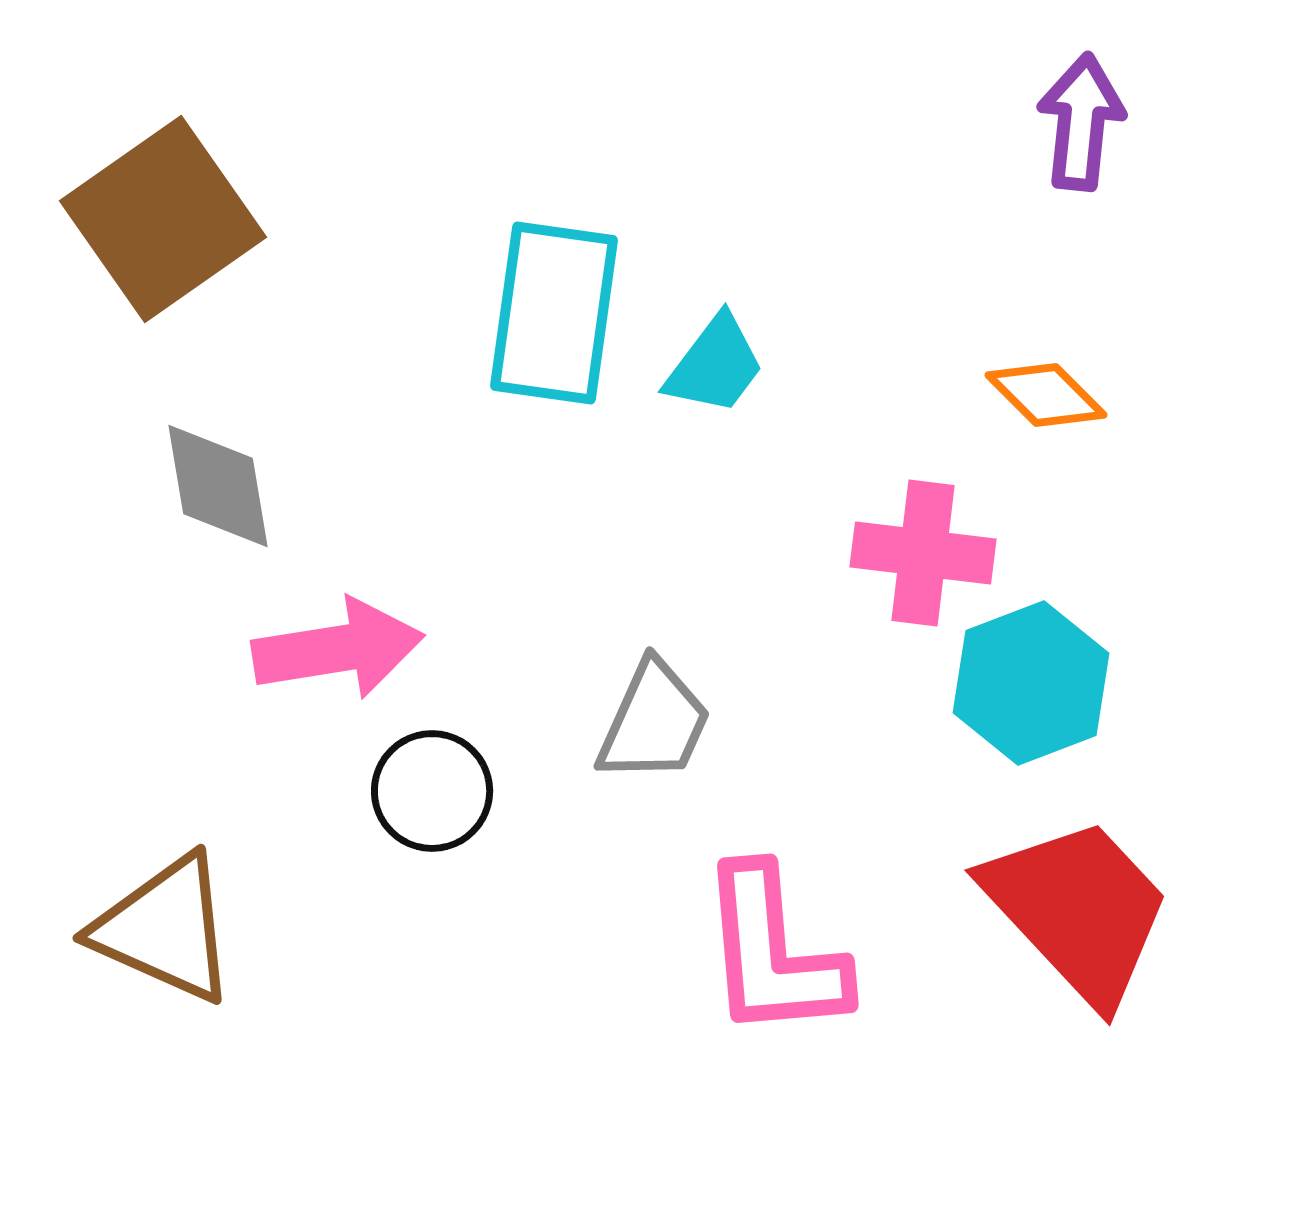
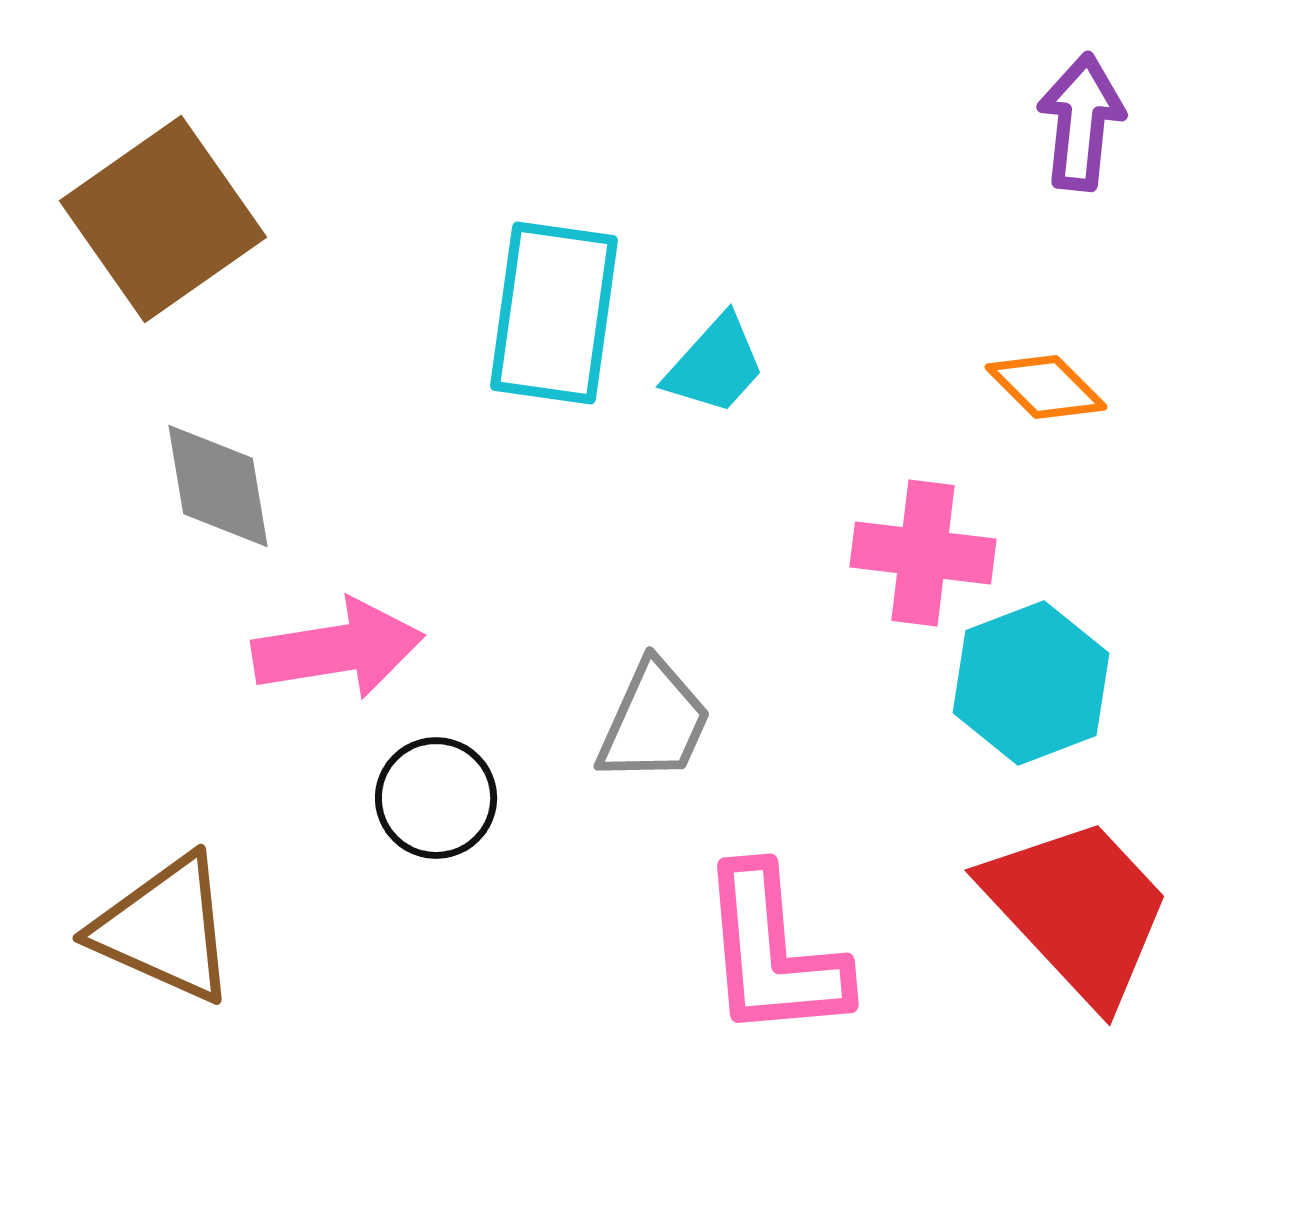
cyan trapezoid: rotated 5 degrees clockwise
orange diamond: moved 8 px up
black circle: moved 4 px right, 7 px down
